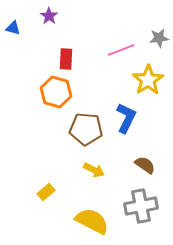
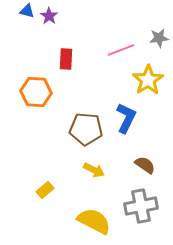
blue triangle: moved 14 px right, 17 px up
orange hexagon: moved 20 px left; rotated 12 degrees counterclockwise
yellow rectangle: moved 1 px left, 2 px up
yellow semicircle: moved 2 px right
